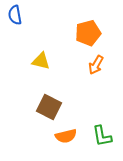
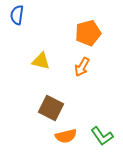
blue semicircle: moved 2 px right; rotated 18 degrees clockwise
orange arrow: moved 14 px left, 2 px down
brown square: moved 2 px right, 1 px down
green L-shape: rotated 25 degrees counterclockwise
